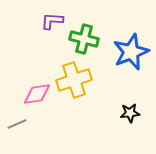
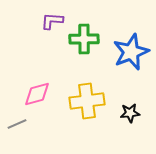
green cross: rotated 16 degrees counterclockwise
yellow cross: moved 13 px right, 21 px down; rotated 12 degrees clockwise
pink diamond: rotated 8 degrees counterclockwise
